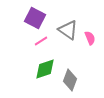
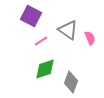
purple square: moved 4 px left, 2 px up
gray diamond: moved 1 px right, 2 px down
